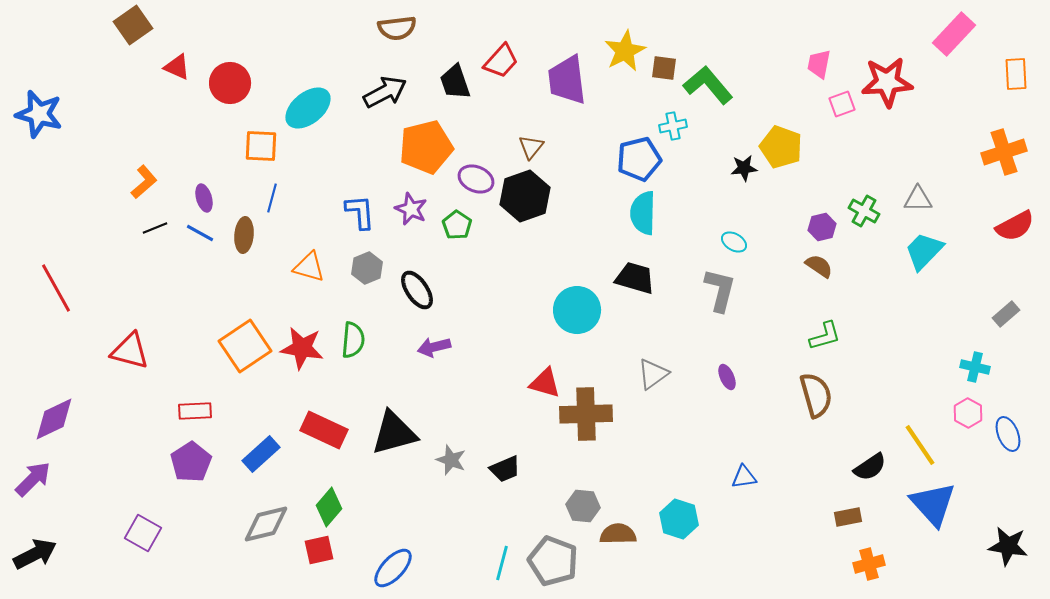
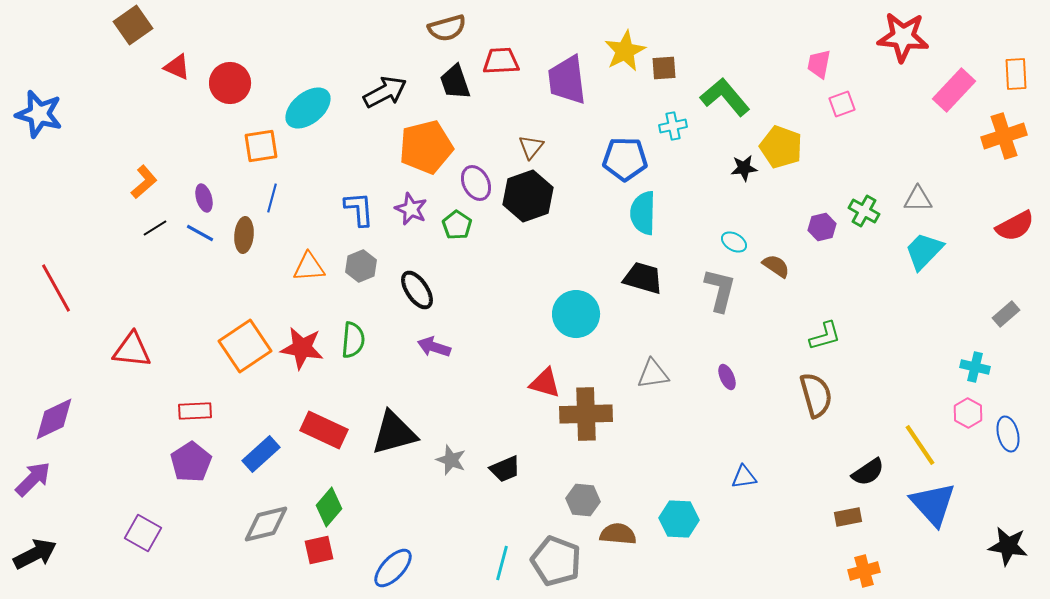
brown semicircle at (397, 28): moved 50 px right; rotated 9 degrees counterclockwise
pink rectangle at (954, 34): moved 56 px down
red trapezoid at (501, 61): rotated 135 degrees counterclockwise
brown square at (664, 68): rotated 12 degrees counterclockwise
red star at (887, 82): moved 16 px right, 45 px up; rotated 9 degrees clockwise
green L-shape at (708, 85): moved 17 px right, 12 px down
orange square at (261, 146): rotated 12 degrees counterclockwise
orange cross at (1004, 152): moved 16 px up
blue pentagon at (639, 159): moved 14 px left; rotated 15 degrees clockwise
purple ellipse at (476, 179): moved 4 px down; rotated 40 degrees clockwise
black hexagon at (525, 196): moved 3 px right
blue L-shape at (360, 212): moved 1 px left, 3 px up
black line at (155, 228): rotated 10 degrees counterclockwise
brown semicircle at (819, 266): moved 43 px left
orange triangle at (309, 267): rotated 20 degrees counterclockwise
gray hexagon at (367, 268): moved 6 px left, 2 px up
black trapezoid at (635, 278): moved 8 px right
cyan circle at (577, 310): moved 1 px left, 4 px down
purple arrow at (434, 347): rotated 32 degrees clockwise
red triangle at (130, 351): moved 2 px right, 1 px up; rotated 9 degrees counterclockwise
gray triangle at (653, 374): rotated 28 degrees clockwise
blue ellipse at (1008, 434): rotated 8 degrees clockwise
black semicircle at (870, 467): moved 2 px left, 5 px down
gray hexagon at (583, 506): moved 6 px up
cyan hexagon at (679, 519): rotated 15 degrees counterclockwise
brown semicircle at (618, 534): rotated 6 degrees clockwise
gray pentagon at (553, 561): moved 3 px right
orange cross at (869, 564): moved 5 px left, 7 px down
